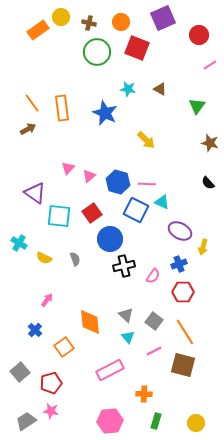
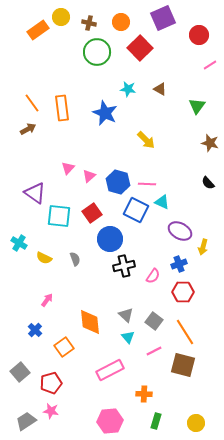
red square at (137, 48): moved 3 px right; rotated 25 degrees clockwise
